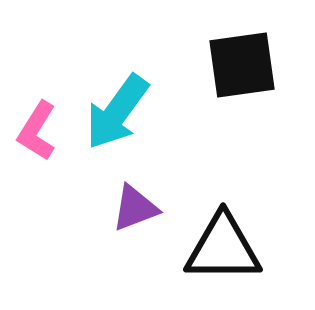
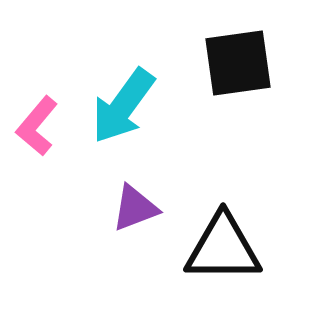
black square: moved 4 px left, 2 px up
cyan arrow: moved 6 px right, 6 px up
pink L-shape: moved 5 px up; rotated 8 degrees clockwise
